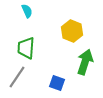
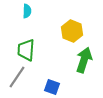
cyan semicircle: rotated 24 degrees clockwise
green trapezoid: moved 2 px down
green arrow: moved 1 px left, 2 px up
blue square: moved 5 px left, 4 px down
